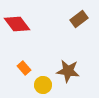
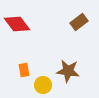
brown rectangle: moved 3 px down
orange rectangle: moved 2 px down; rotated 32 degrees clockwise
